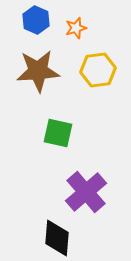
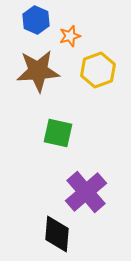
orange star: moved 6 px left, 8 px down
yellow hexagon: rotated 12 degrees counterclockwise
black diamond: moved 4 px up
